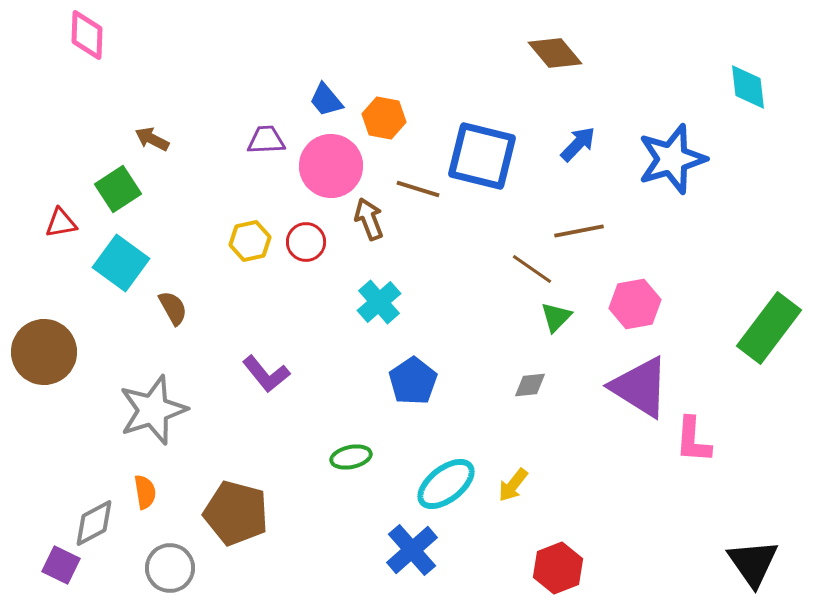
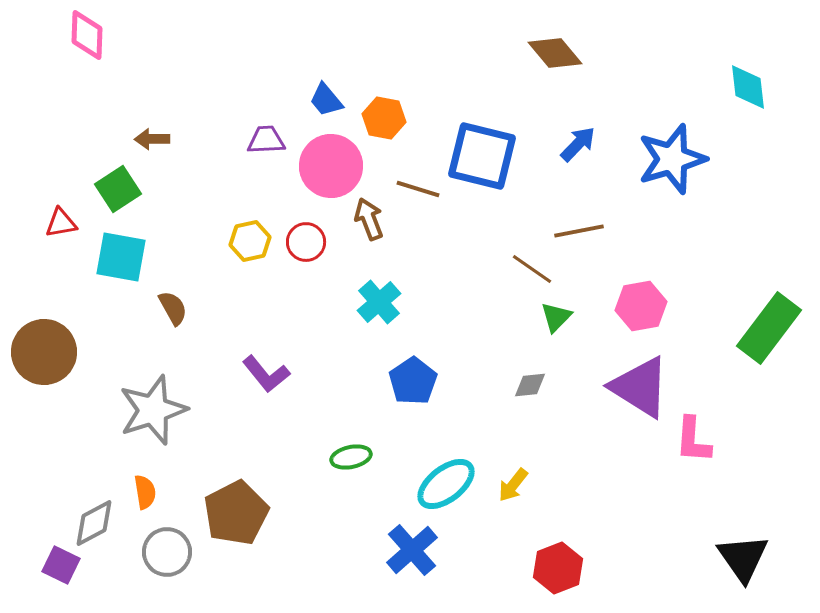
brown arrow at (152, 139): rotated 28 degrees counterclockwise
cyan square at (121, 263): moved 6 px up; rotated 26 degrees counterclockwise
pink hexagon at (635, 304): moved 6 px right, 2 px down
brown pentagon at (236, 513): rotated 30 degrees clockwise
black triangle at (753, 563): moved 10 px left, 5 px up
gray circle at (170, 568): moved 3 px left, 16 px up
